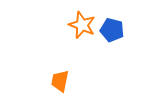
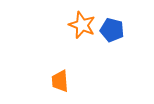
orange trapezoid: rotated 15 degrees counterclockwise
